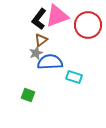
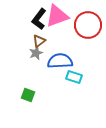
brown triangle: moved 2 px left, 1 px down
blue semicircle: moved 10 px right, 1 px up
